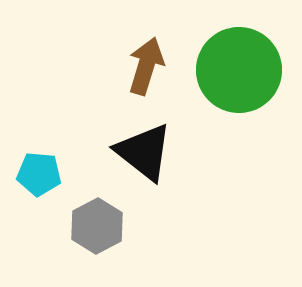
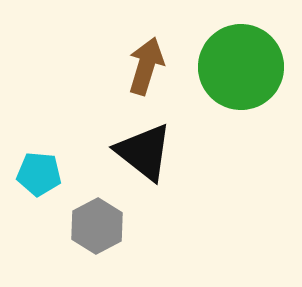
green circle: moved 2 px right, 3 px up
